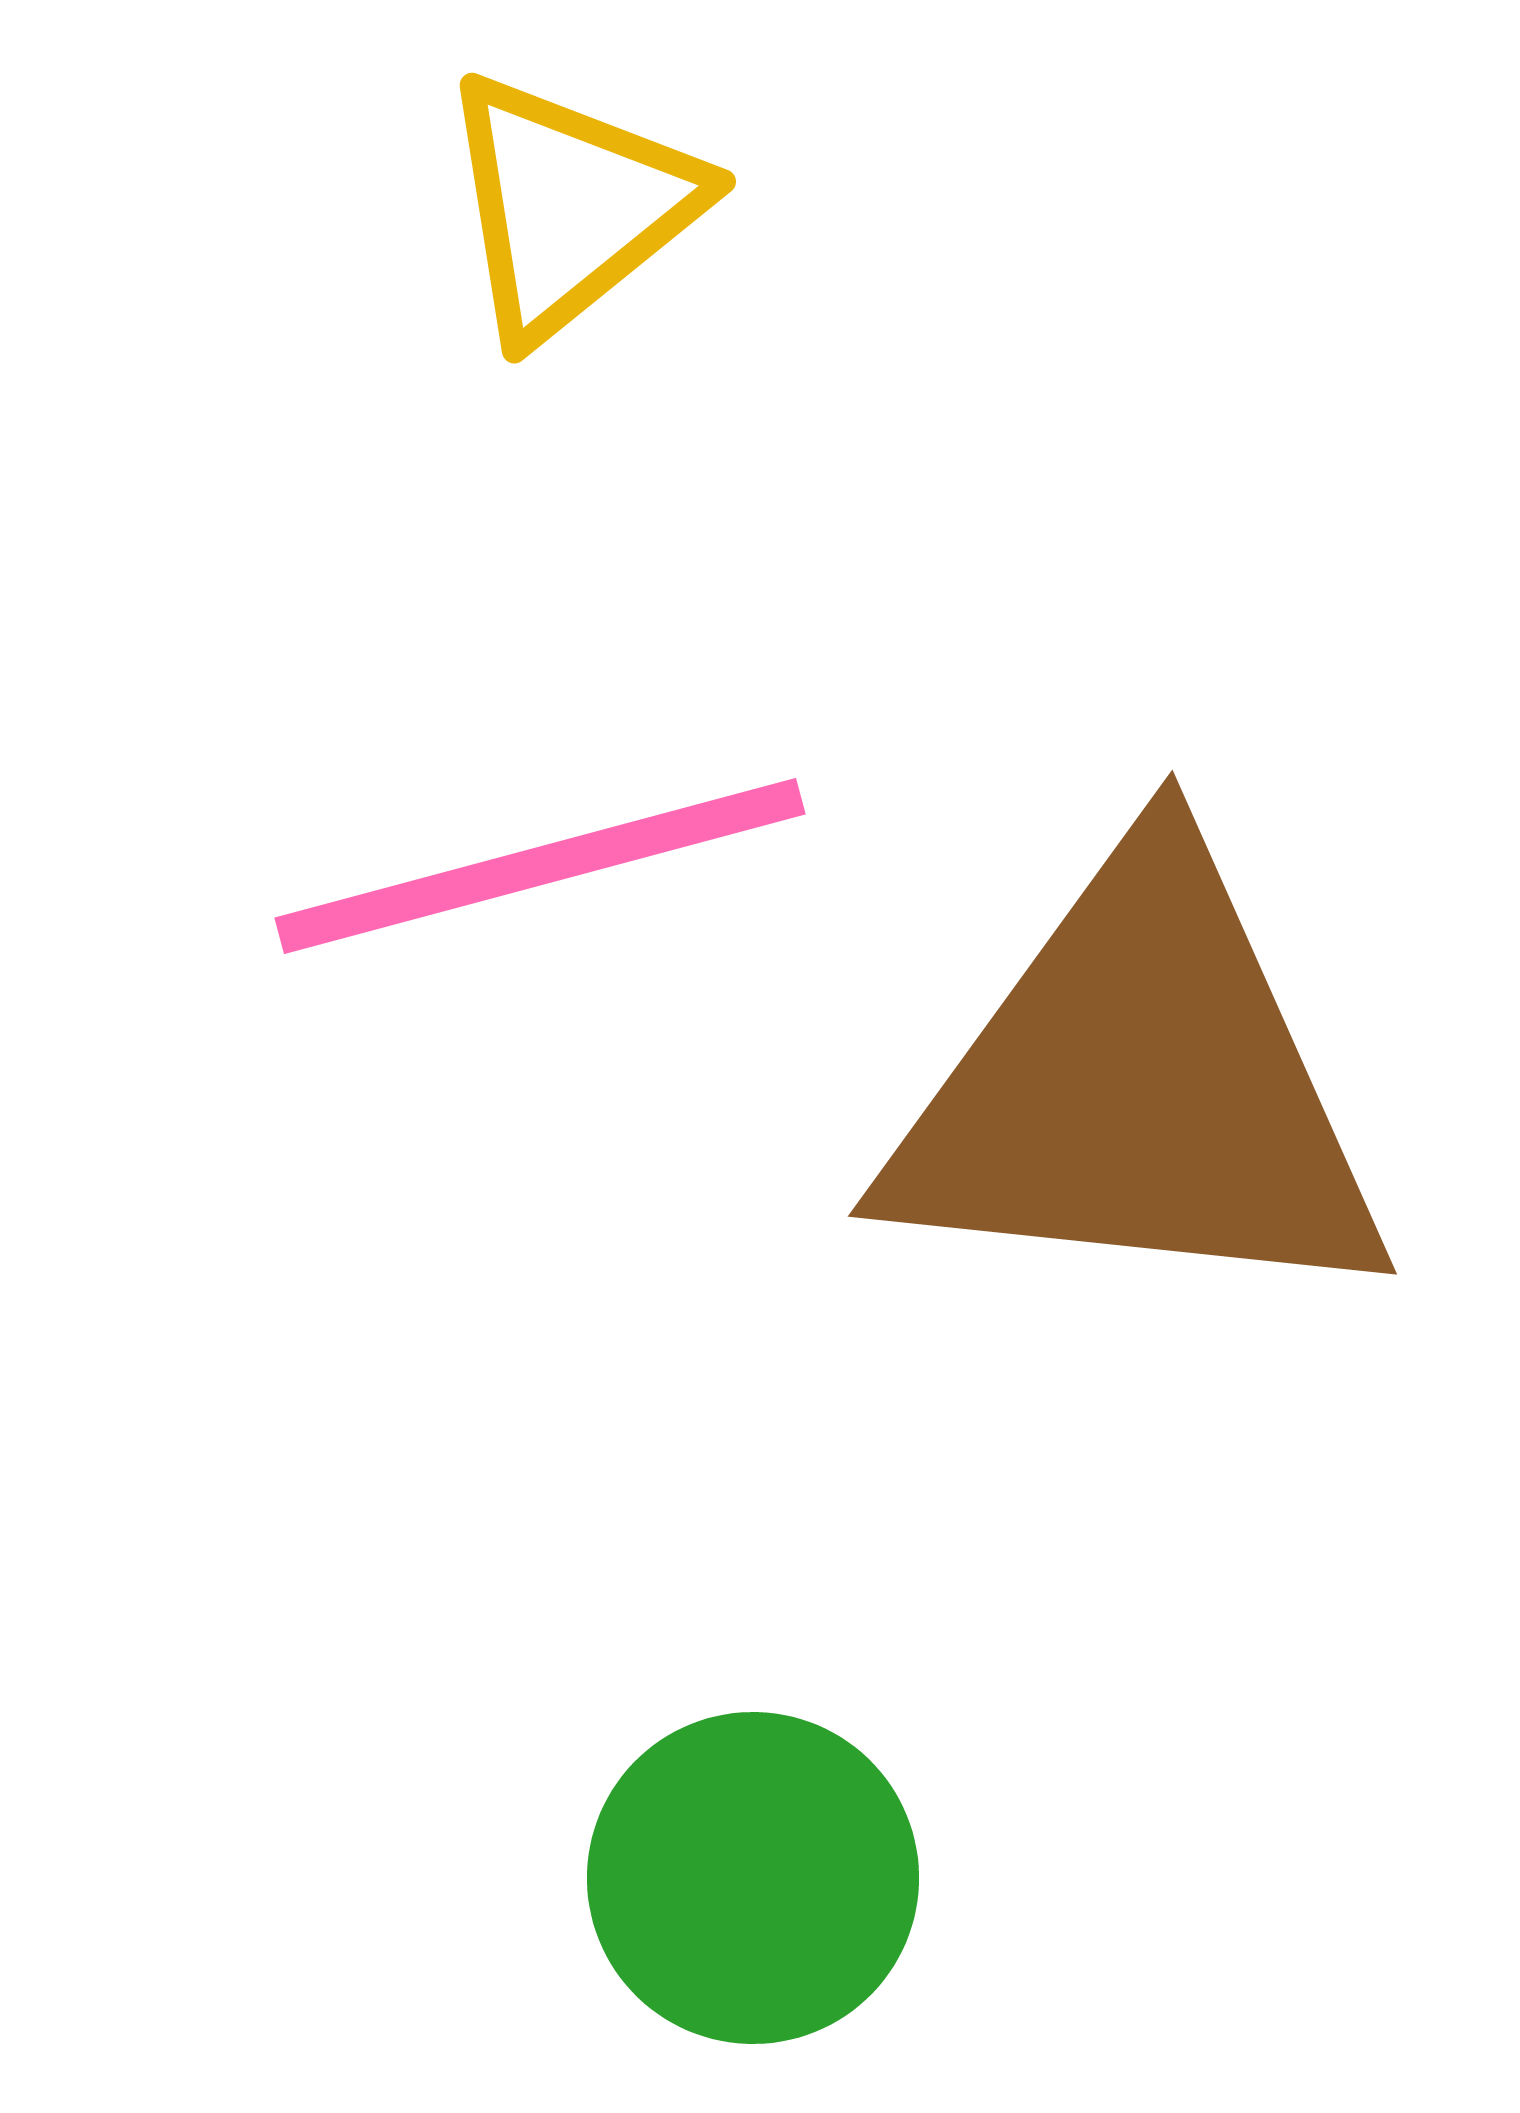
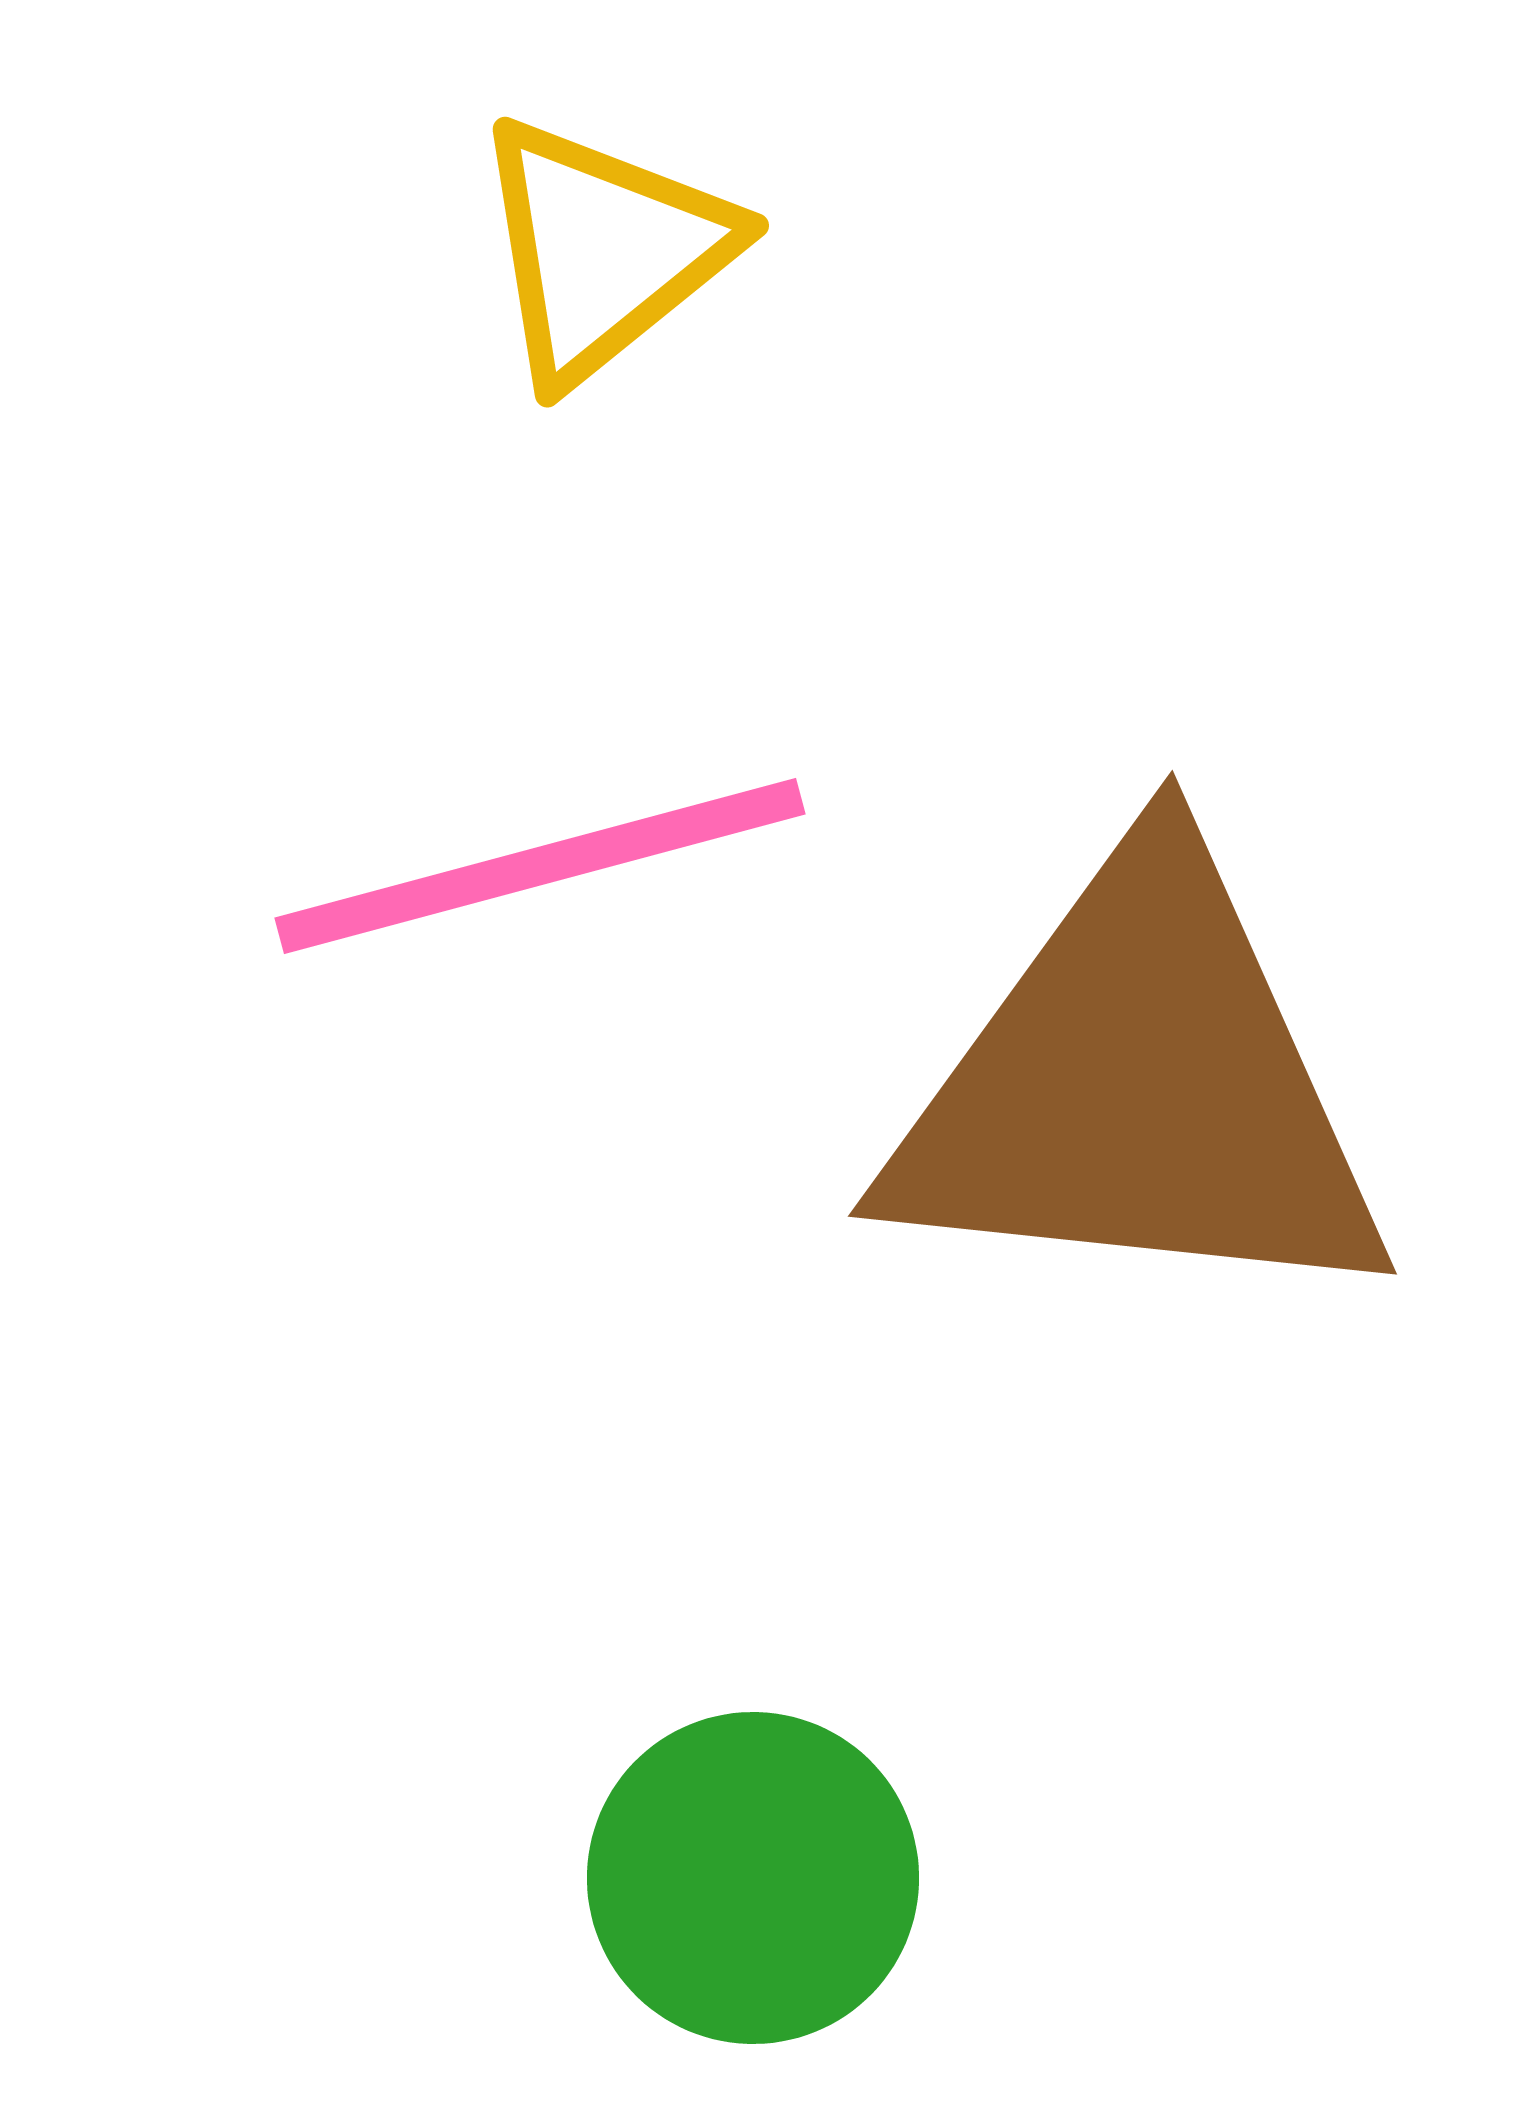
yellow triangle: moved 33 px right, 44 px down
